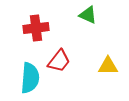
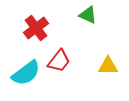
red cross: rotated 30 degrees counterclockwise
cyan semicircle: moved 4 px left, 5 px up; rotated 48 degrees clockwise
